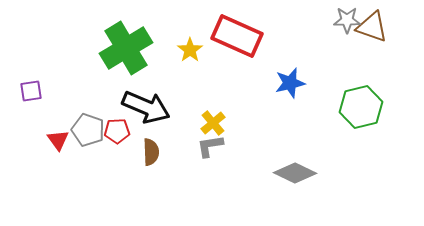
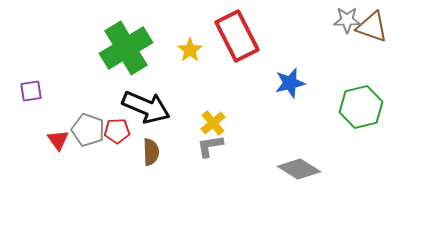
red rectangle: rotated 39 degrees clockwise
gray diamond: moved 4 px right, 4 px up; rotated 6 degrees clockwise
